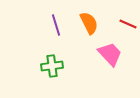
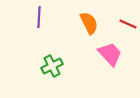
purple line: moved 17 px left, 8 px up; rotated 20 degrees clockwise
green cross: rotated 20 degrees counterclockwise
